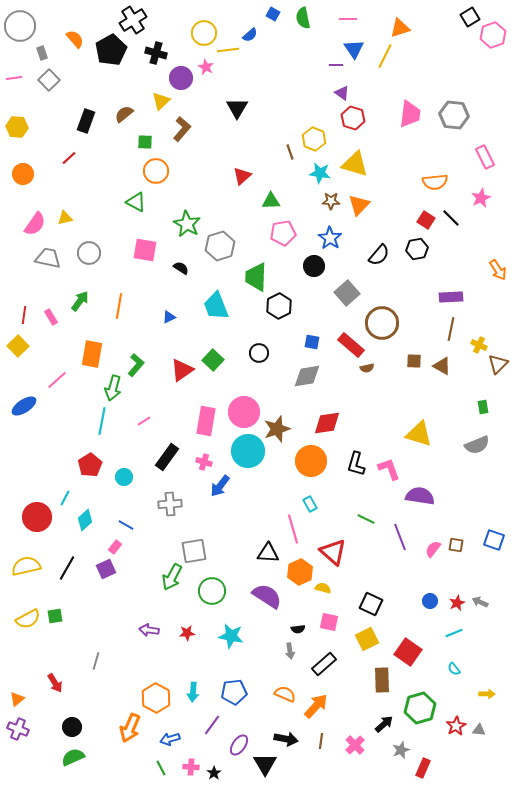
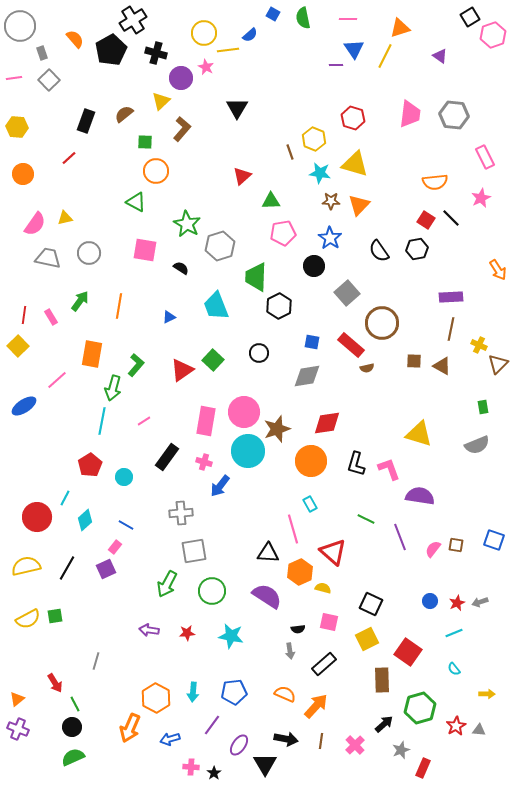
purple triangle at (342, 93): moved 98 px right, 37 px up
black semicircle at (379, 255): moved 4 px up; rotated 105 degrees clockwise
gray cross at (170, 504): moved 11 px right, 9 px down
green arrow at (172, 577): moved 5 px left, 7 px down
gray arrow at (480, 602): rotated 42 degrees counterclockwise
green line at (161, 768): moved 86 px left, 64 px up
